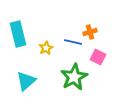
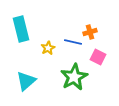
cyan rectangle: moved 3 px right, 5 px up
yellow star: moved 2 px right
